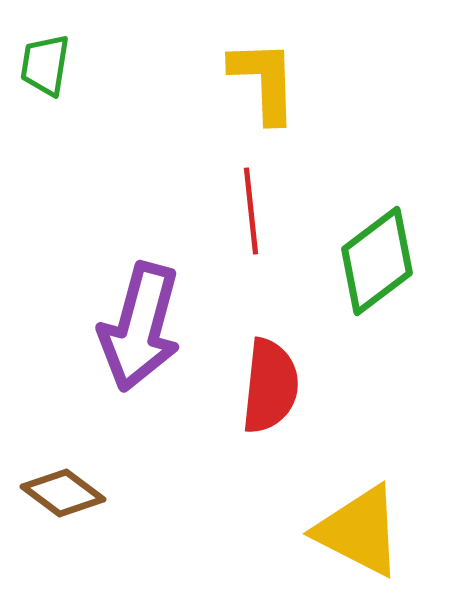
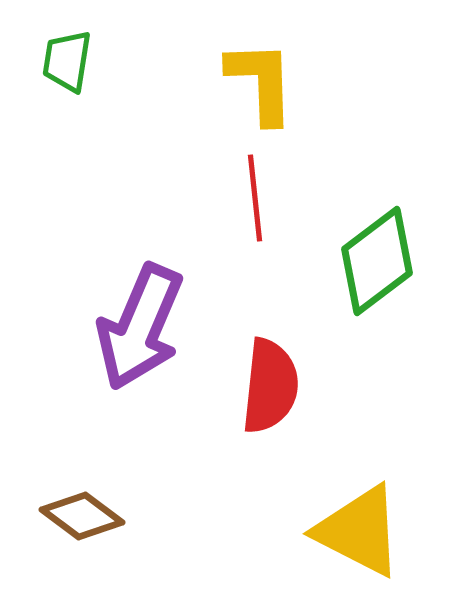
green trapezoid: moved 22 px right, 4 px up
yellow L-shape: moved 3 px left, 1 px down
red line: moved 4 px right, 13 px up
purple arrow: rotated 8 degrees clockwise
brown diamond: moved 19 px right, 23 px down
